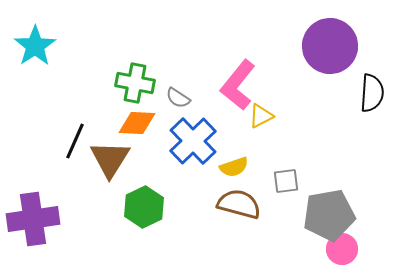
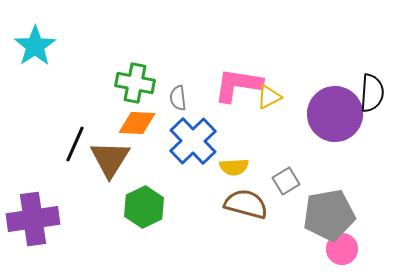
purple circle: moved 5 px right, 68 px down
pink L-shape: rotated 60 degrees clockwise
gray semicircle: rotated 50 degrees clockwise
yellow triangle: moved 8 px right, 19 px up
black line: moved 3 px down
yellow semicircle: rotated 16 degrees clockwise
gray square: rotated 24 degrees counterclockwise
brown semicircle: moved 7 px right
